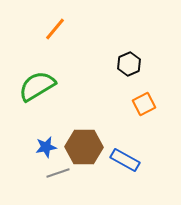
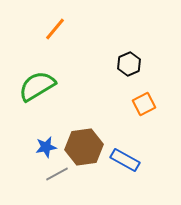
brown hexagon: rotated 9 degrees counterclockwise
gray line: moved 1 px left, 1 px down; rotated 10 degrees counterclockwise
